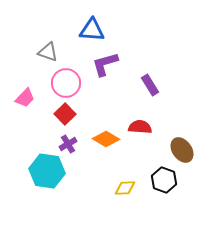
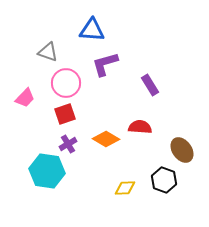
red square: rotated 25 degrees clockwise
